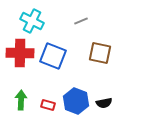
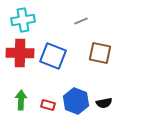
cyan cross: moved 9 px left, 1 px up; rotated 35 degrees counterclockwise
